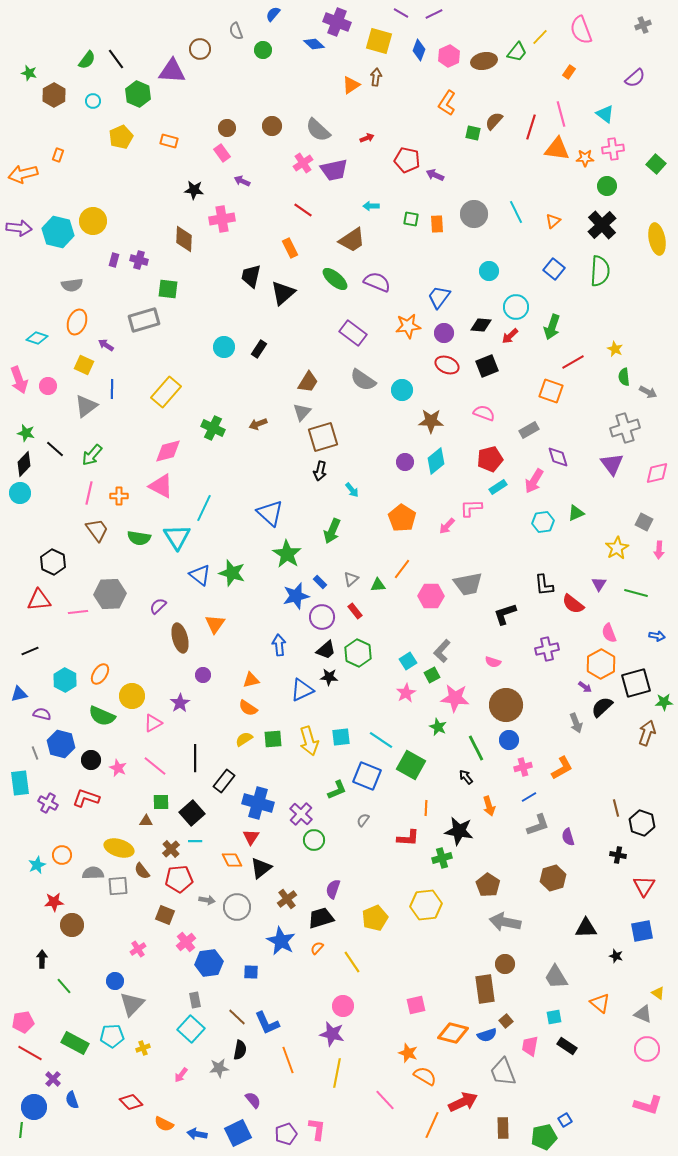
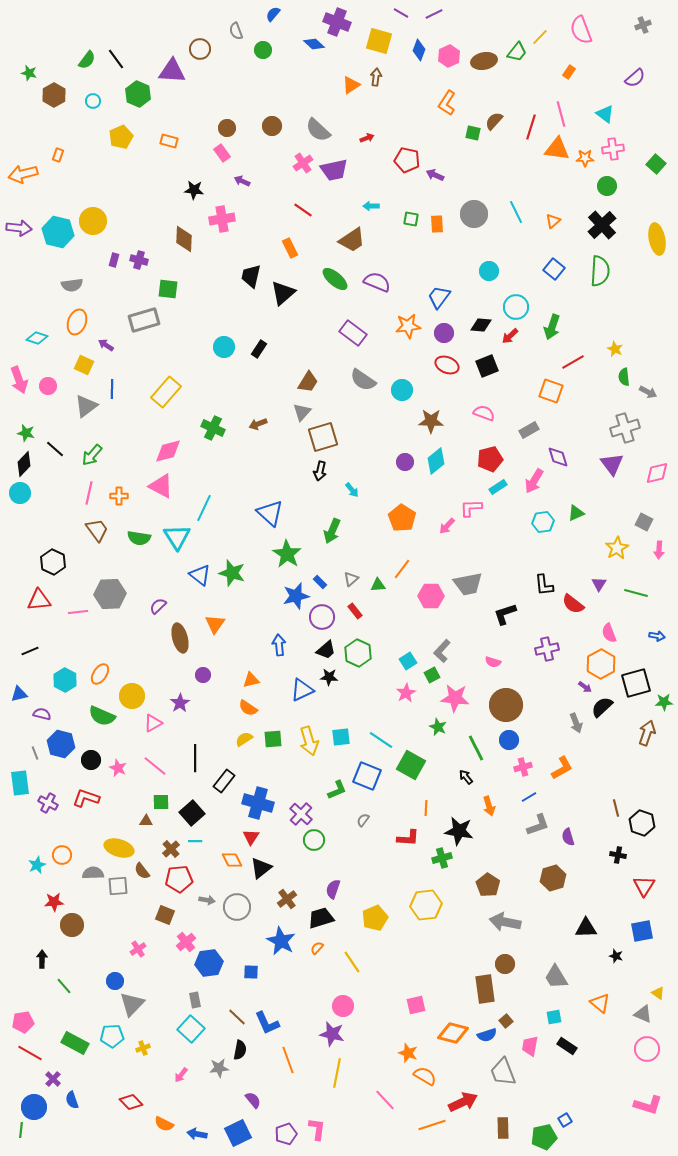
orange line at (432, 1125): rotated 48 degrees clockwise
